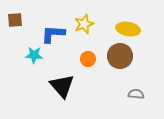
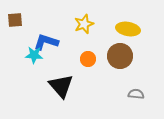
blue L-shape: moved 7 px left, 8 px down; rotated 15 degrees clockwise
black triangle: moved 1 px left
